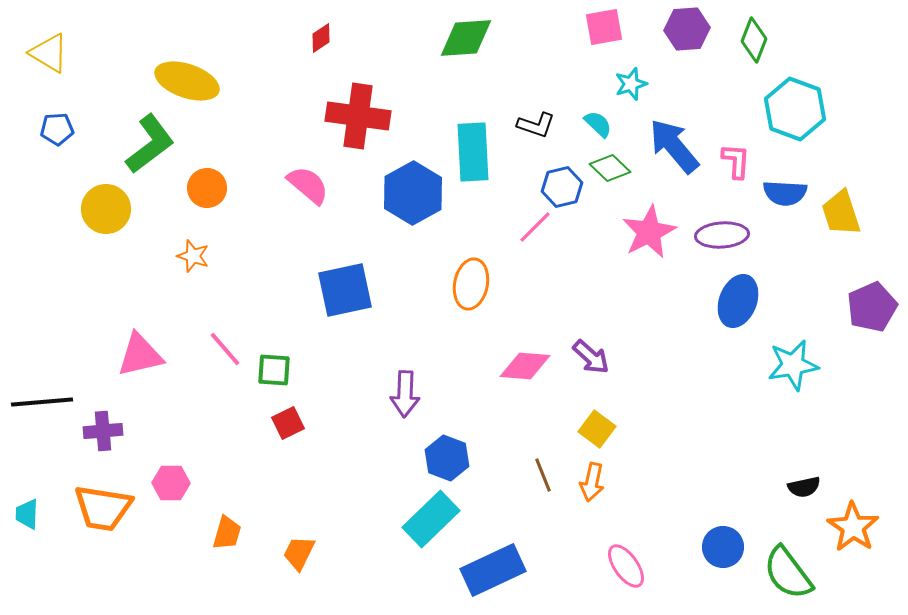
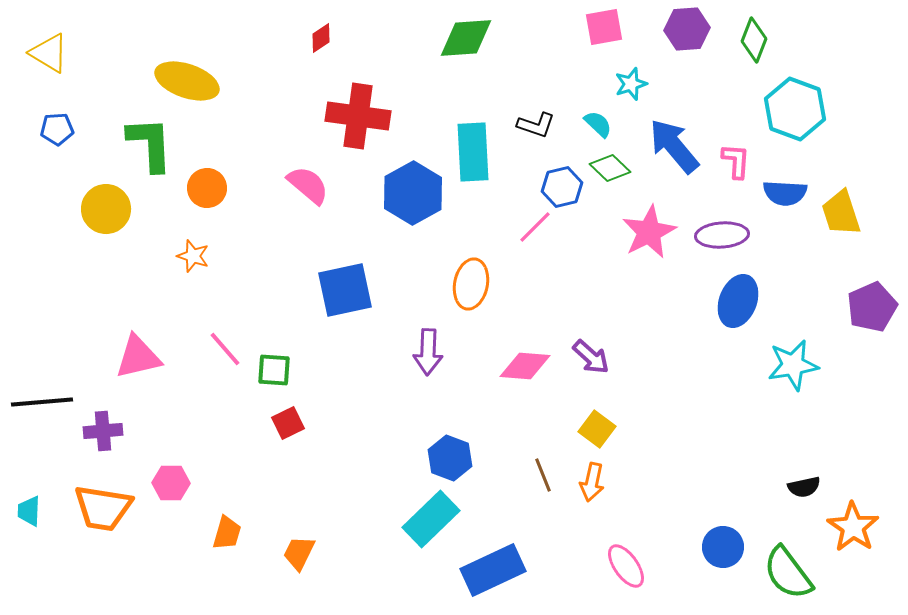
green L-shape at (150, 144): rotated 56 degrees counterclockwise
pink triangle at (140, 355): moved 2 px left, 2 px down
purple arrow at (405, 394): moved 23 px right, 42 px up
blue hexagon at (447, 458): moved 3 px right
cyan trapezoid at (27, 514): moved 2 px right, 3 px up
